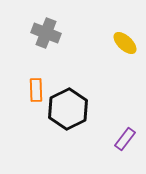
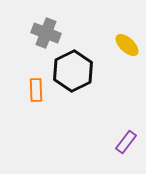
yellow ellipse: moved 2 px right, 2 px down
black hexagon: moved 5 px right, 38 px up
purple rectangle: moved 1 px right, 3 px down
